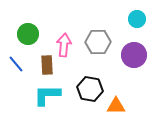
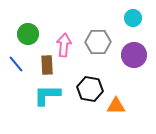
cyan circle: moved 4 px left, 1 px up
